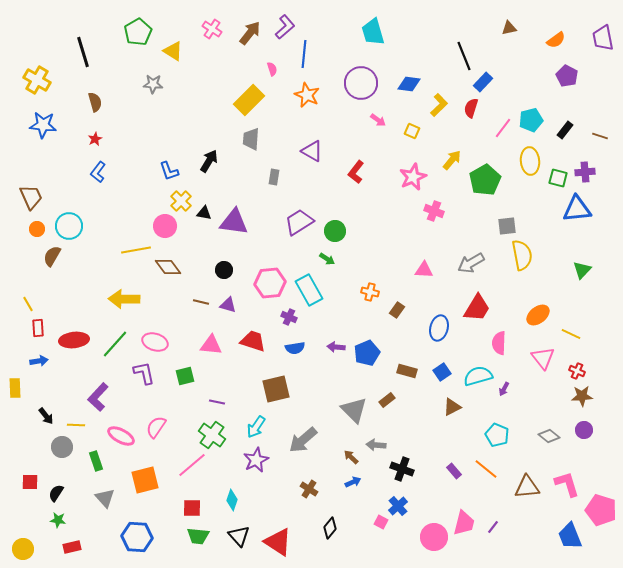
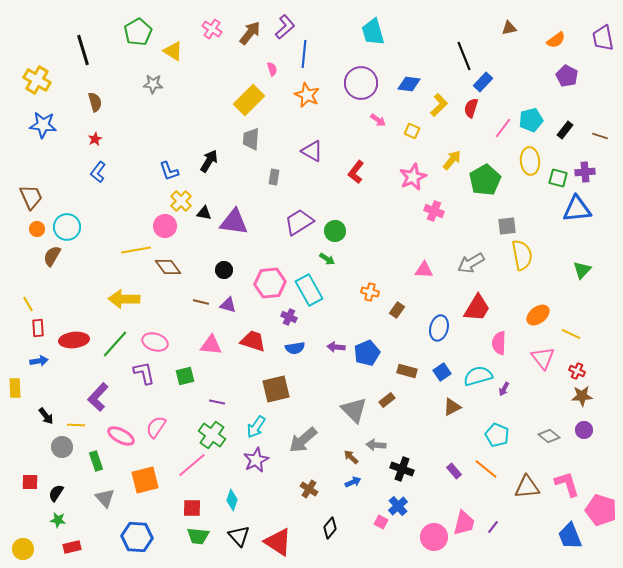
black line at (83, 52): moved 2 px up
cyan circle at (69, 226): moved 2 px left, 1 px down
